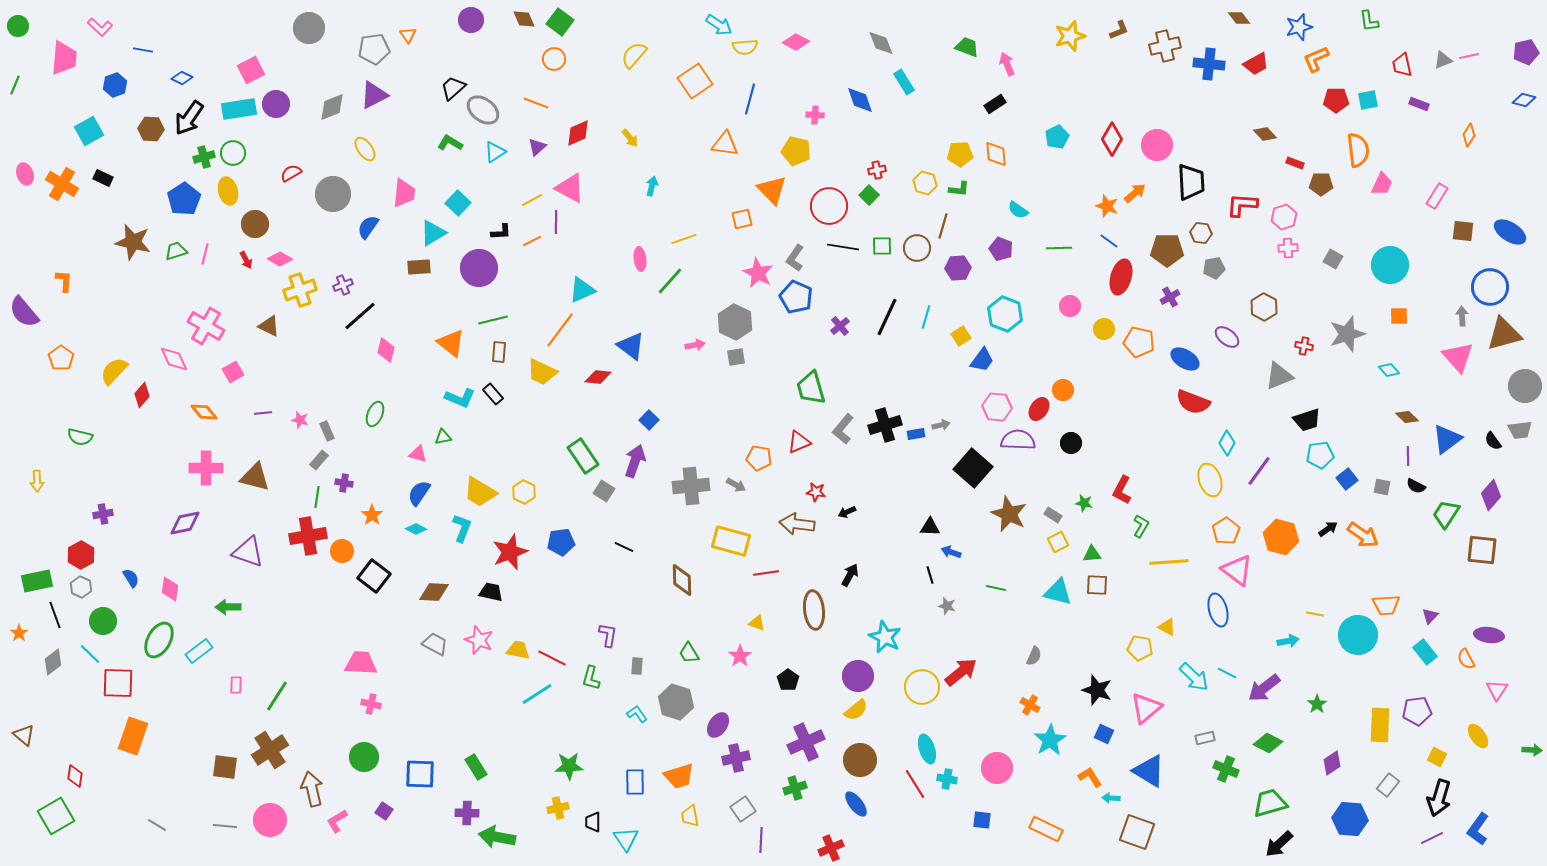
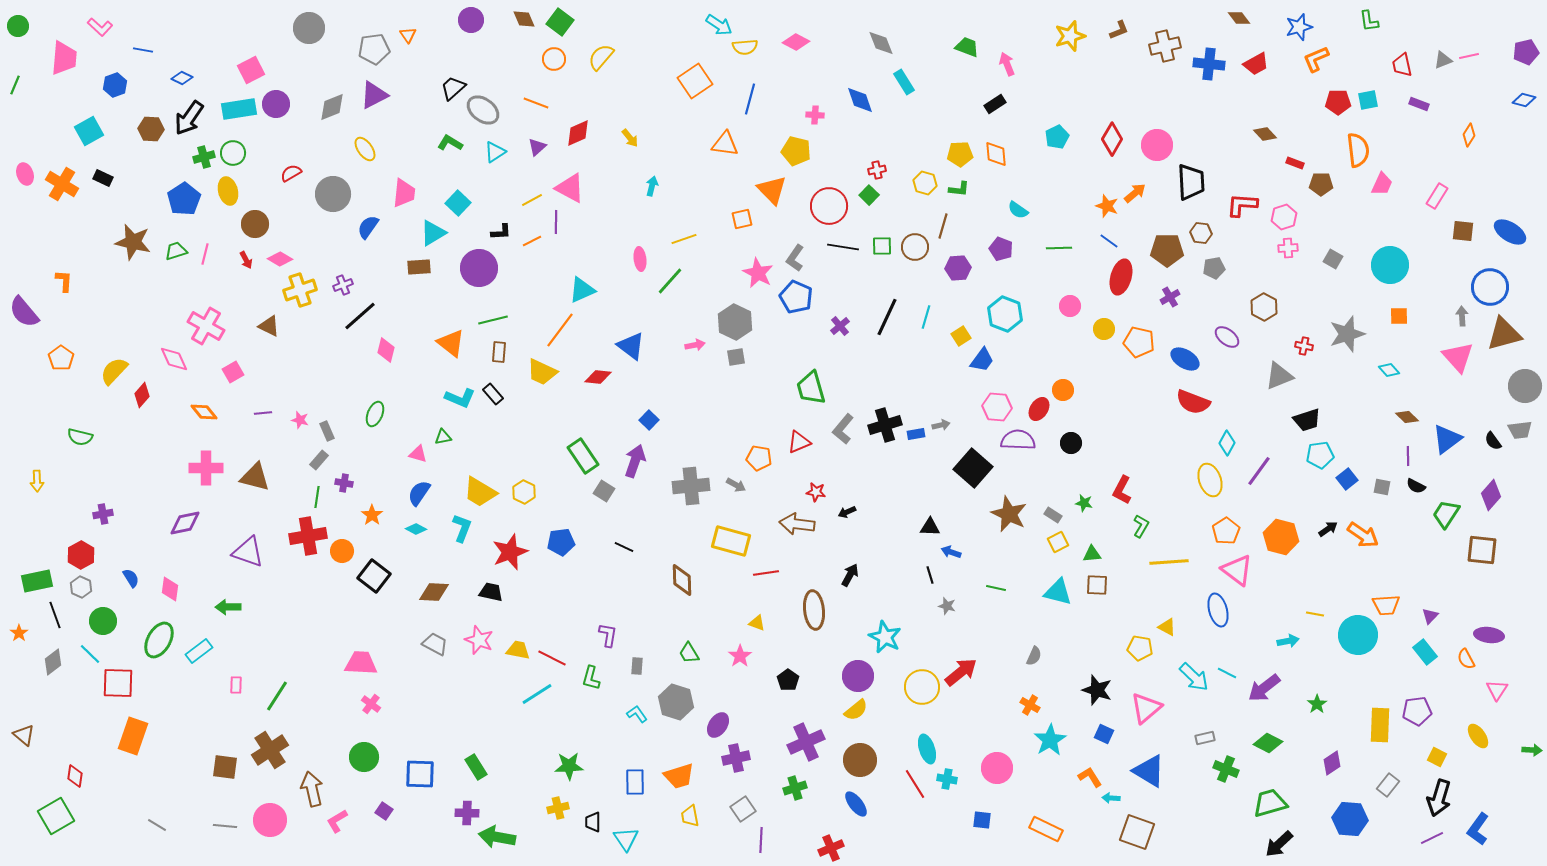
yellow semicircle at (634, 55): moved 33 px left, 2 px down
red pentagon at (1336, 100): moved 2 px right, 2 px down
brown circle at (917, 248): moved 2 px left, 1 px up
pink cross at (371, 704): rotated 24 degrees clockwise
